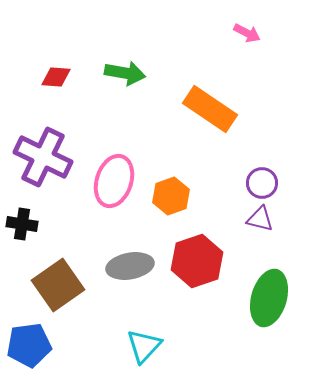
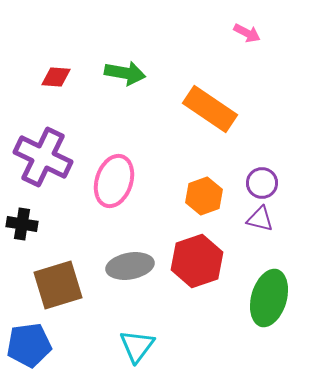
orange hexagon: moved 33 px right
brown square: rotated 18 degrees clockwise
cyan triangle: moved 7 px left; rotated 6 degrees counterclockwise
